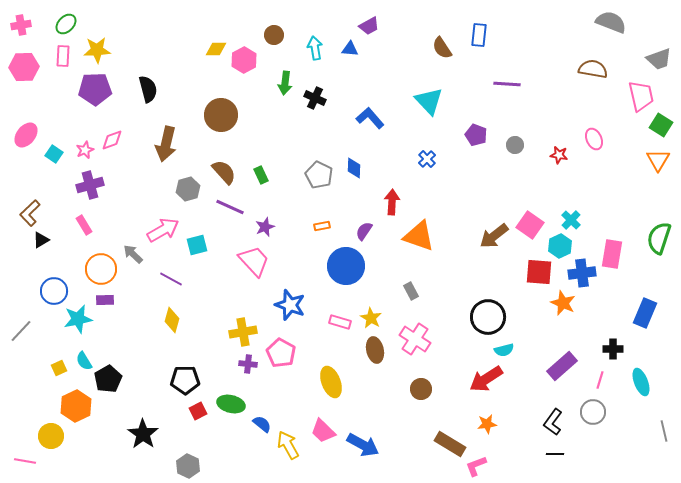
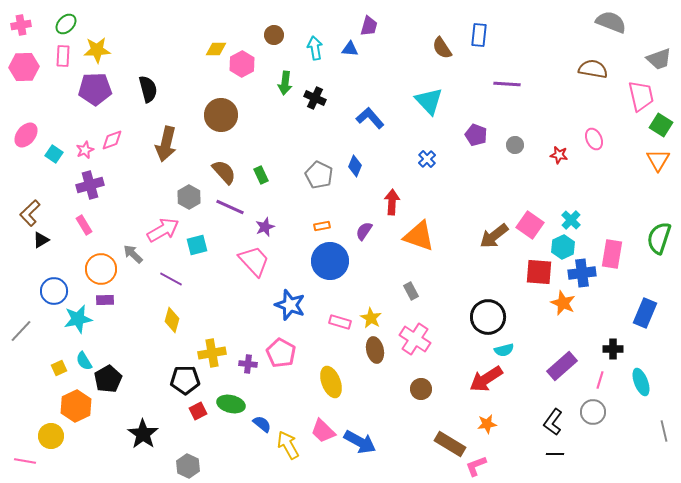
purple trapezoid at (369, 26): rotated 45 degrees counterclockwise
pink hexagon at (244, 60): moved 2 px left, 4 px down
blue diamond at (354, 168): moved 1 px right, 2 px up; rotated 20 degrees clockwise
gray hexagon at (188, 189): moved 1 px right, 8 px down; rotated 15 degrees counterclockwise
cyan hexagon at (560, 246): moved 3 px right, 1 px down
blue circle at (346, 266): moved 16 px left, 5 px up
yellow cross at (243, 332): moved 31 px left, 21 px down
blue arrow at (363, 445): moved 3 px left, 3 px up
